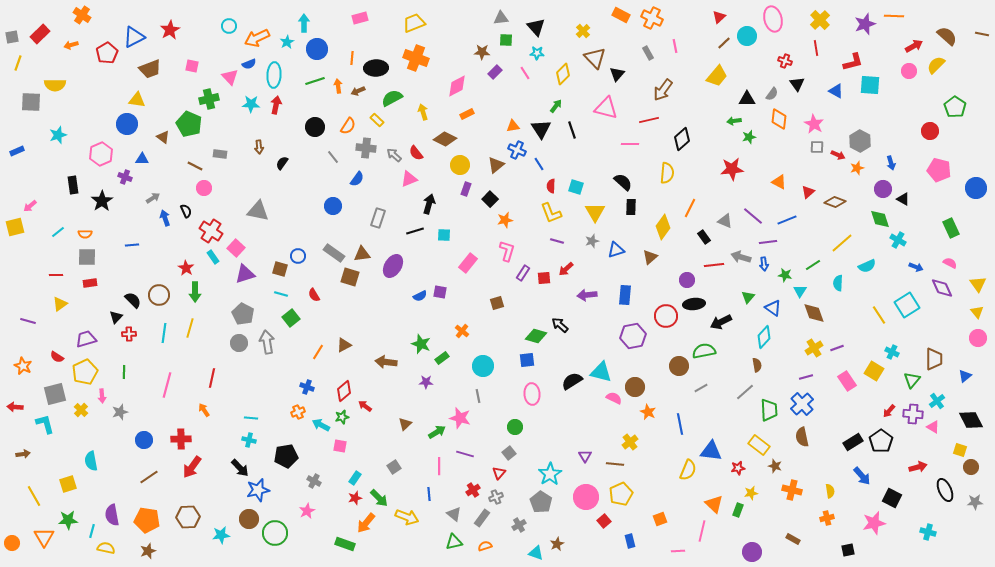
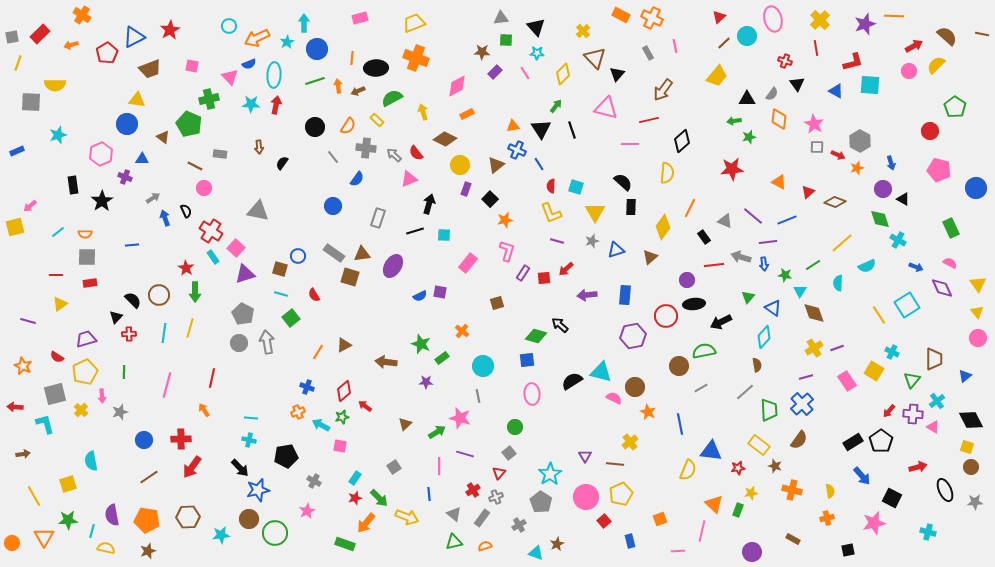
black diamond at (682, 139): moved 2 px down
brown semicircle at (802, 437): moved 3 px left, 3 px down; rotated 132 degrees counterclockwise
yellow square at (960, 450): moved 7 px right, 3 px up
